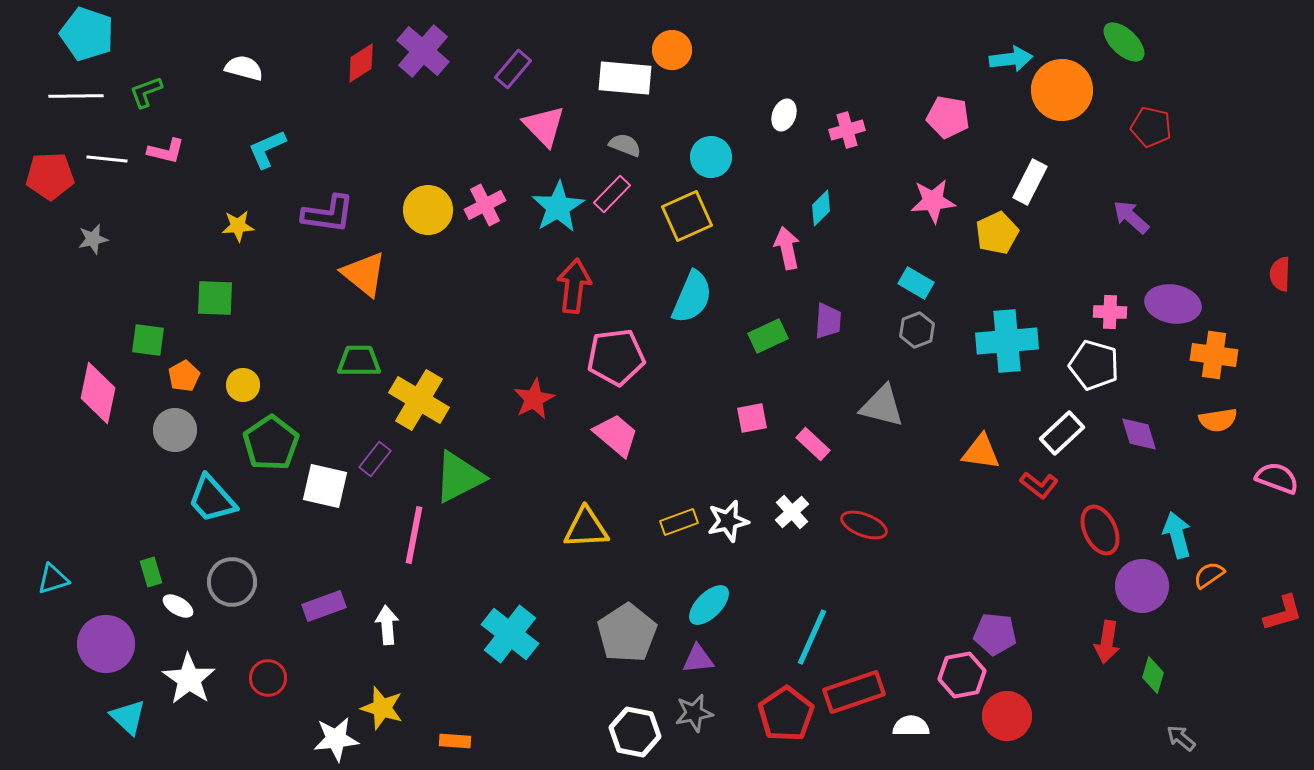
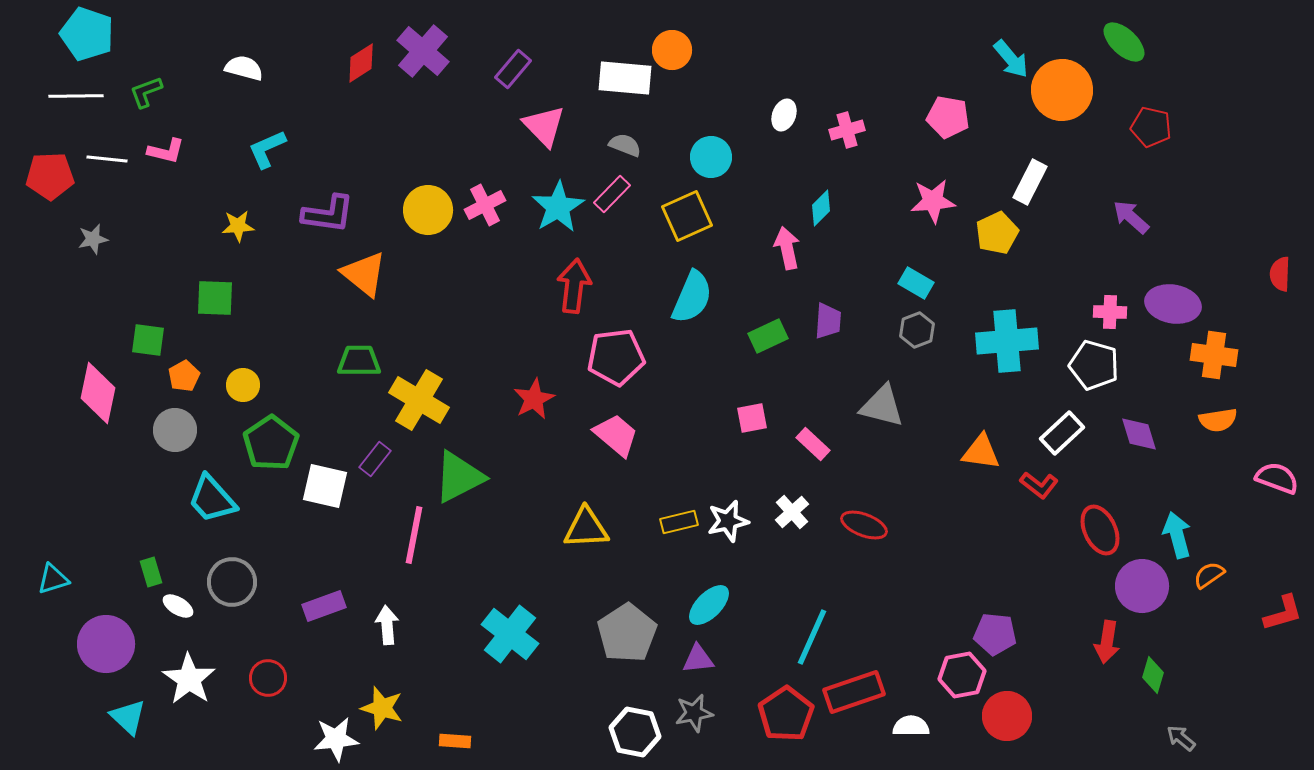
cyan arrow at (1011, 59): rotated 57 degrees clockwise
yellow rectangle at (679, 522): rotated 6 degrees clockwise
